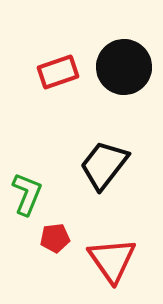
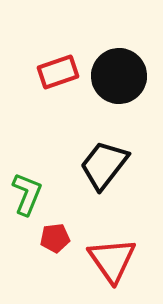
black circle: moved 5 px left, 9 px down
